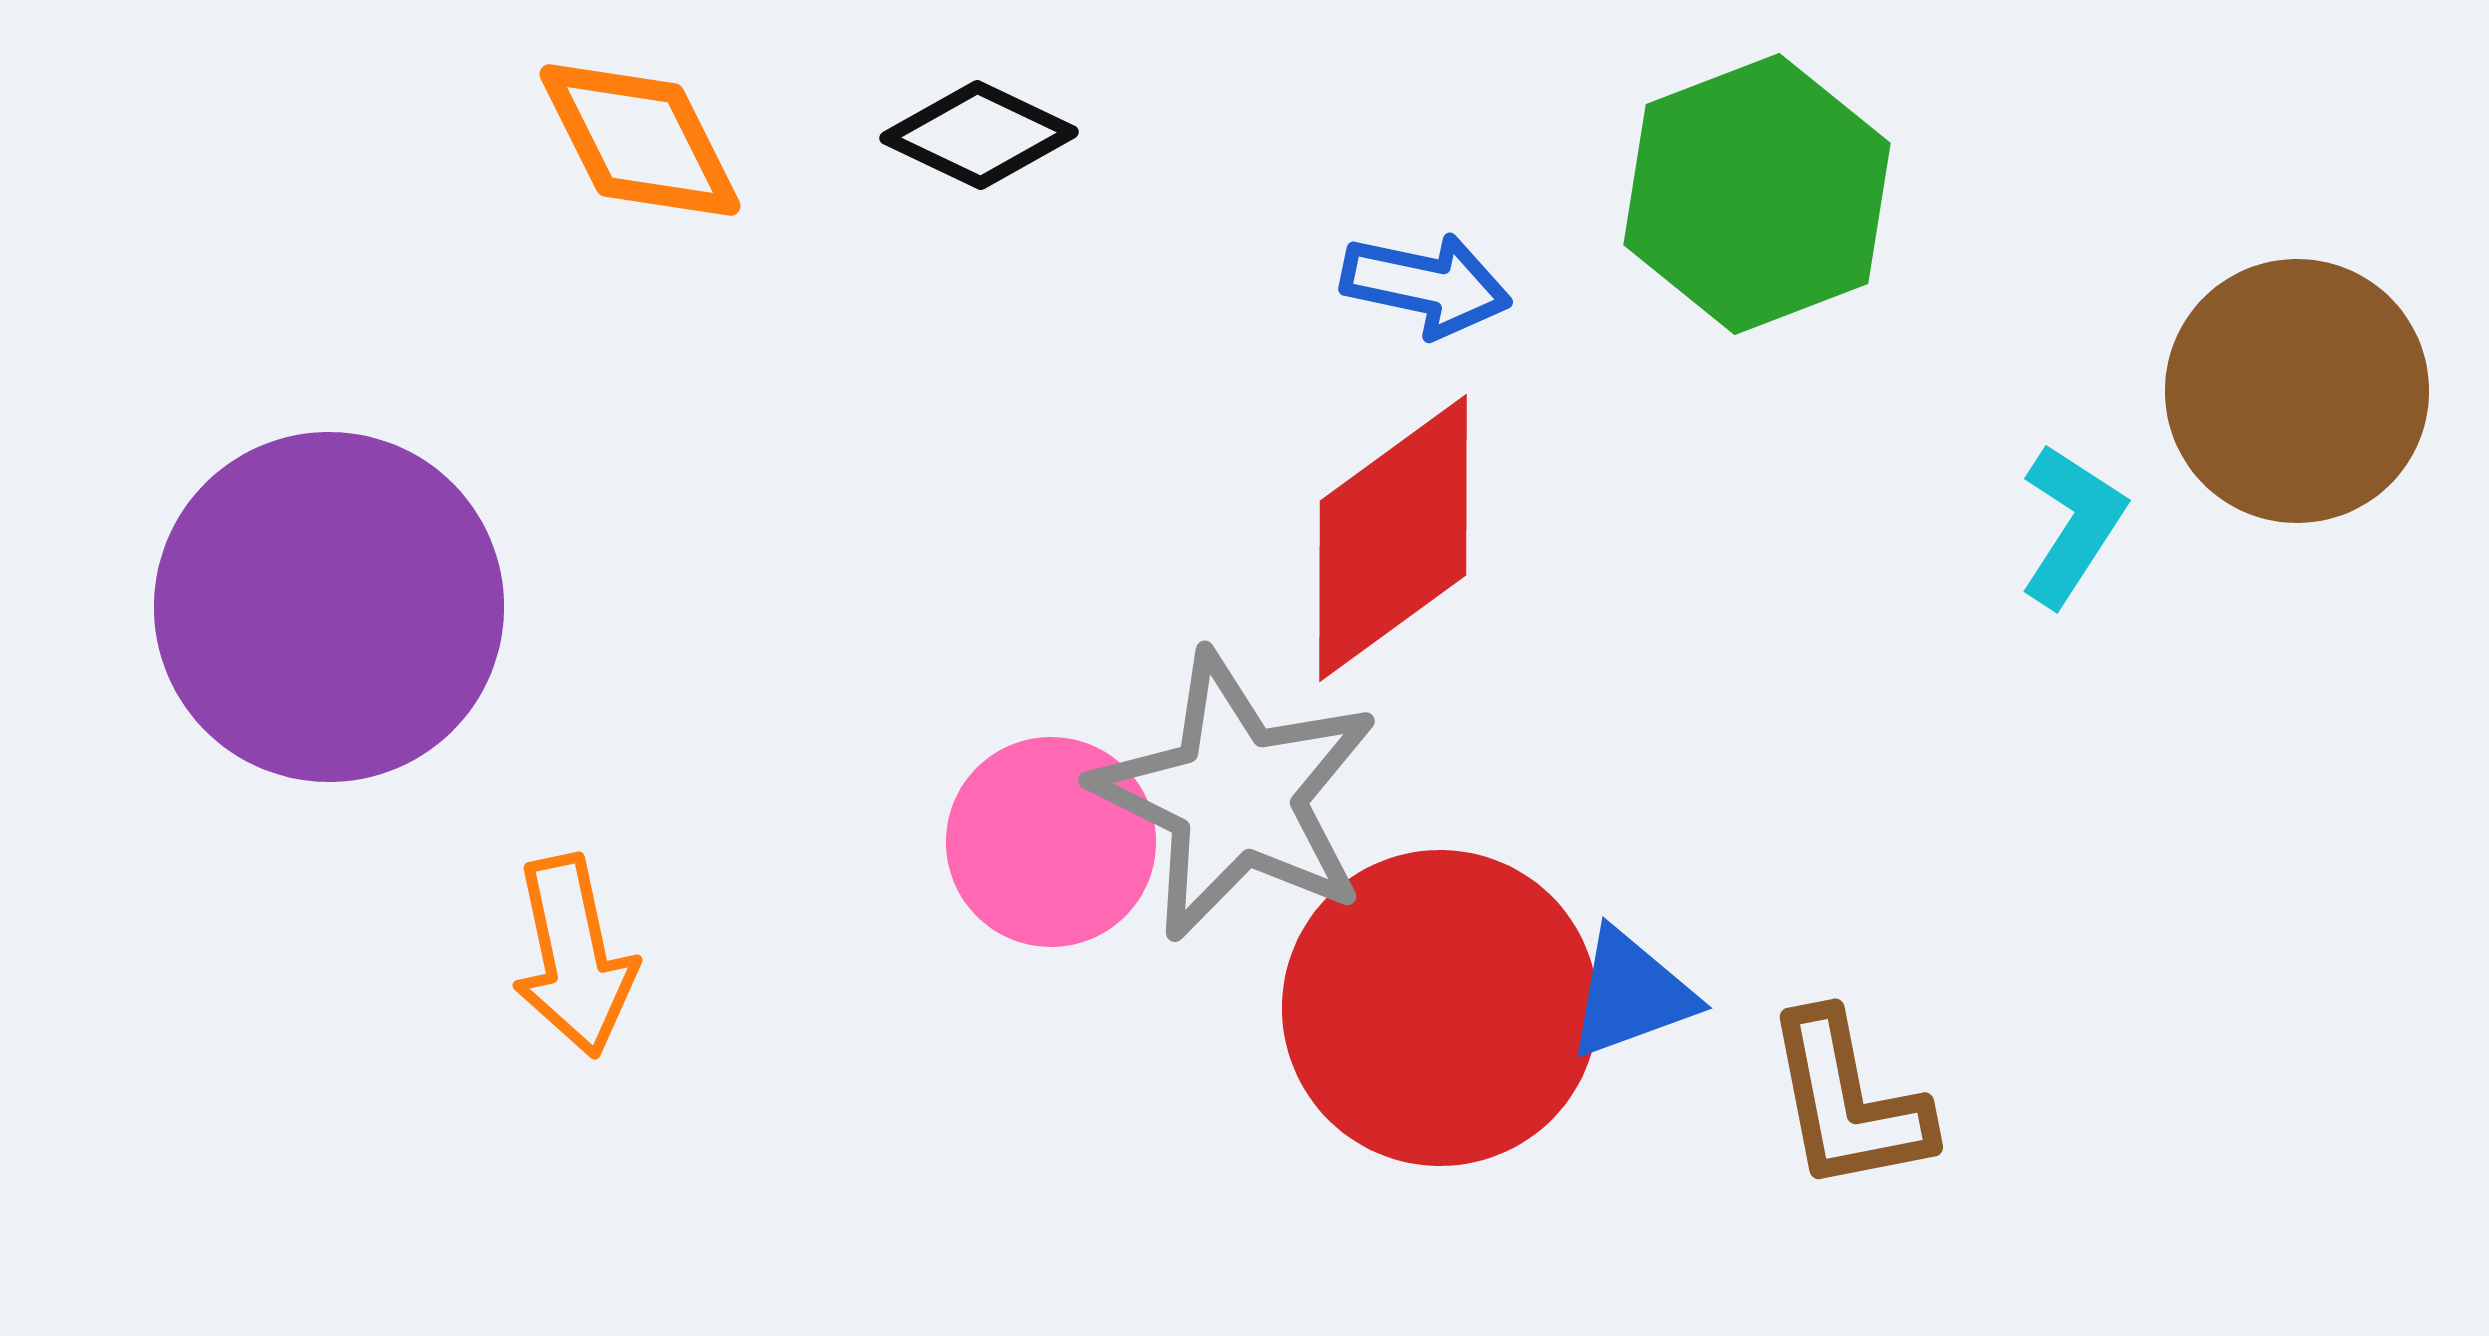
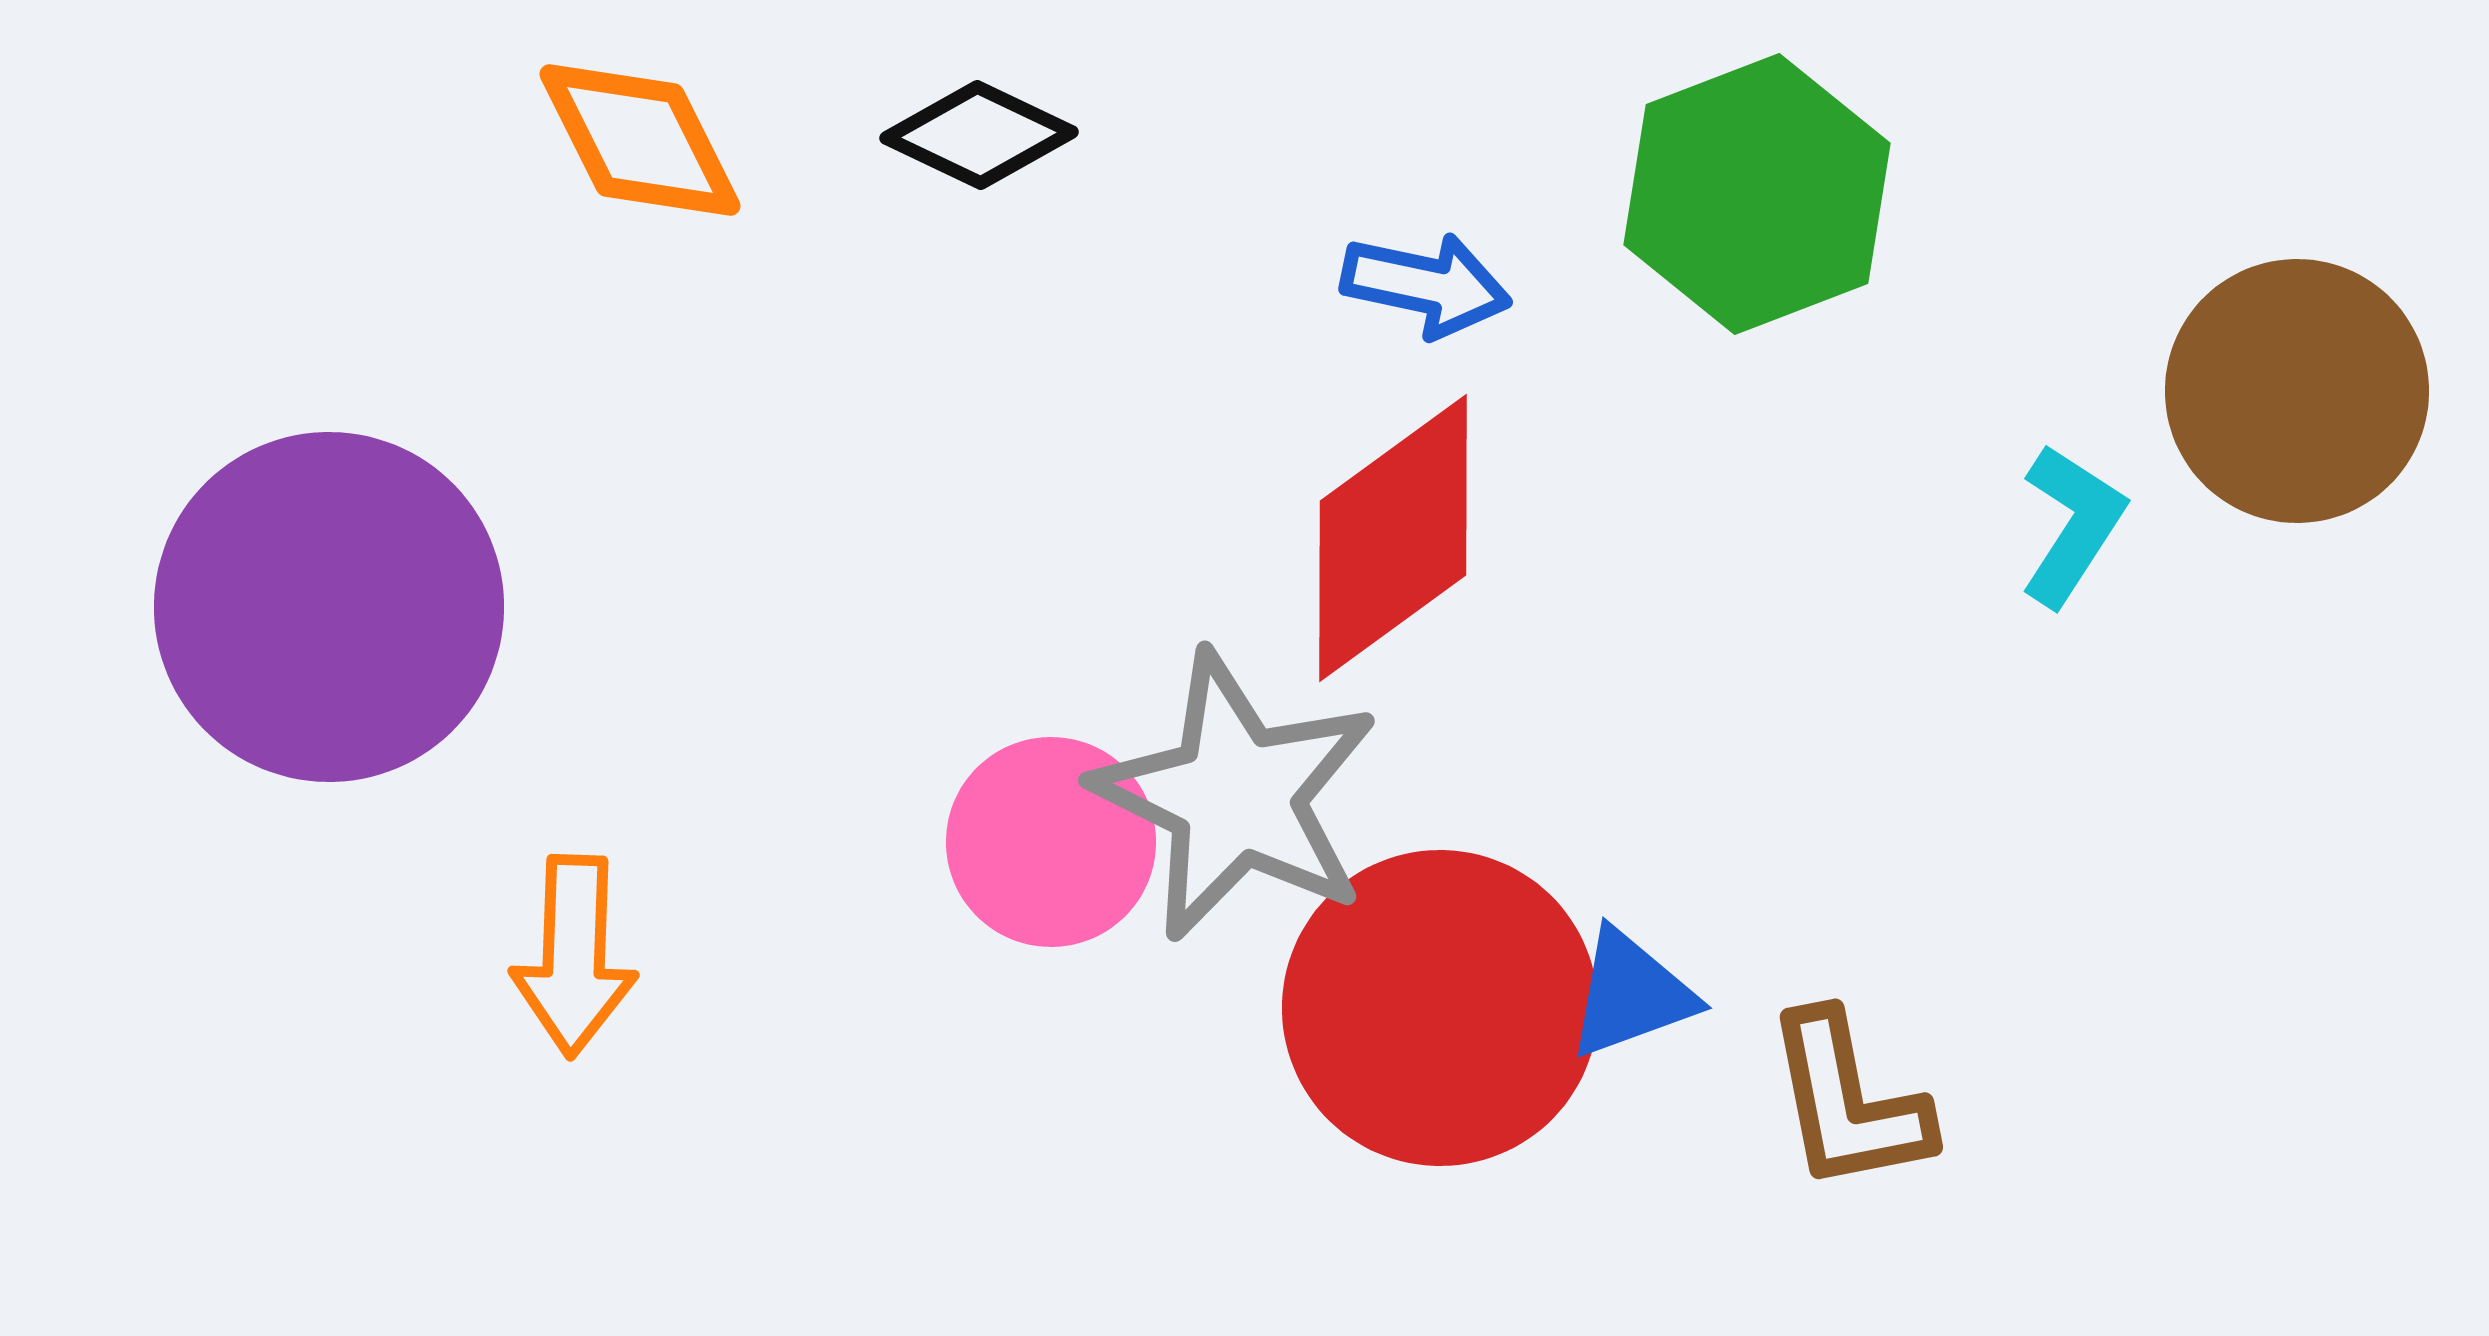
orange arrow: rotated 14 degrees clockwise
